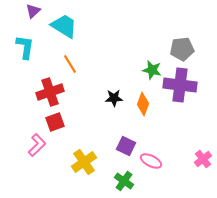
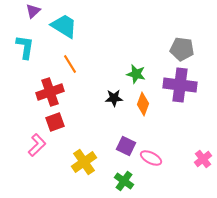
gray pentagon: rotated 15 degrees clockwise
green star: moved 16 px left, 4 px down
pink ellipse: moved 3 px up
